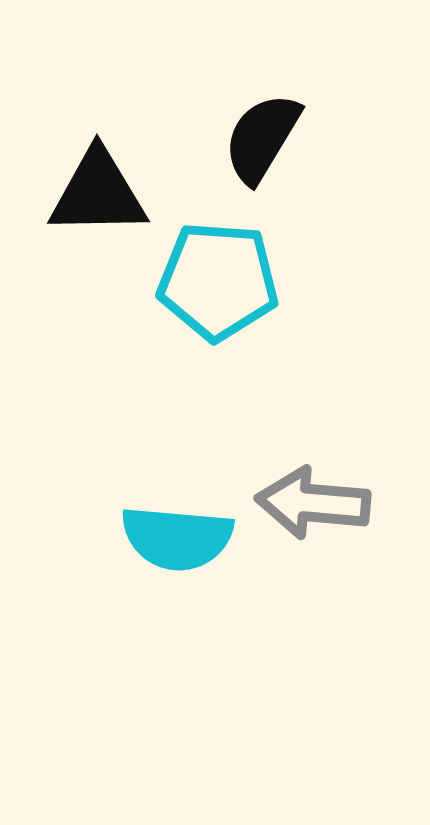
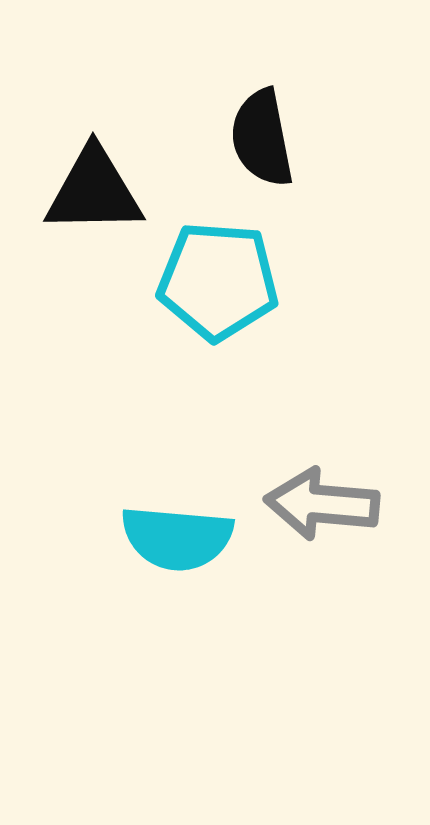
black semicircle: rotated 42 degrees counterclockwise
black triangle: moved 4 px left, 2 px up
gray arrow: moved 9 px right, 1 px down
